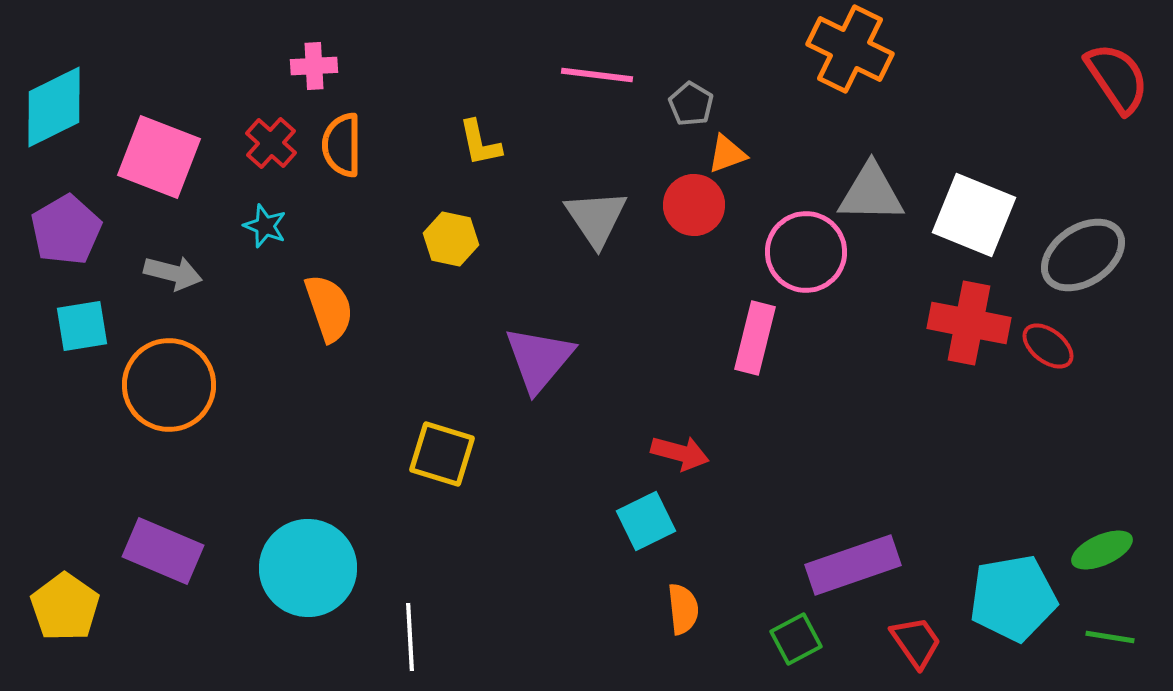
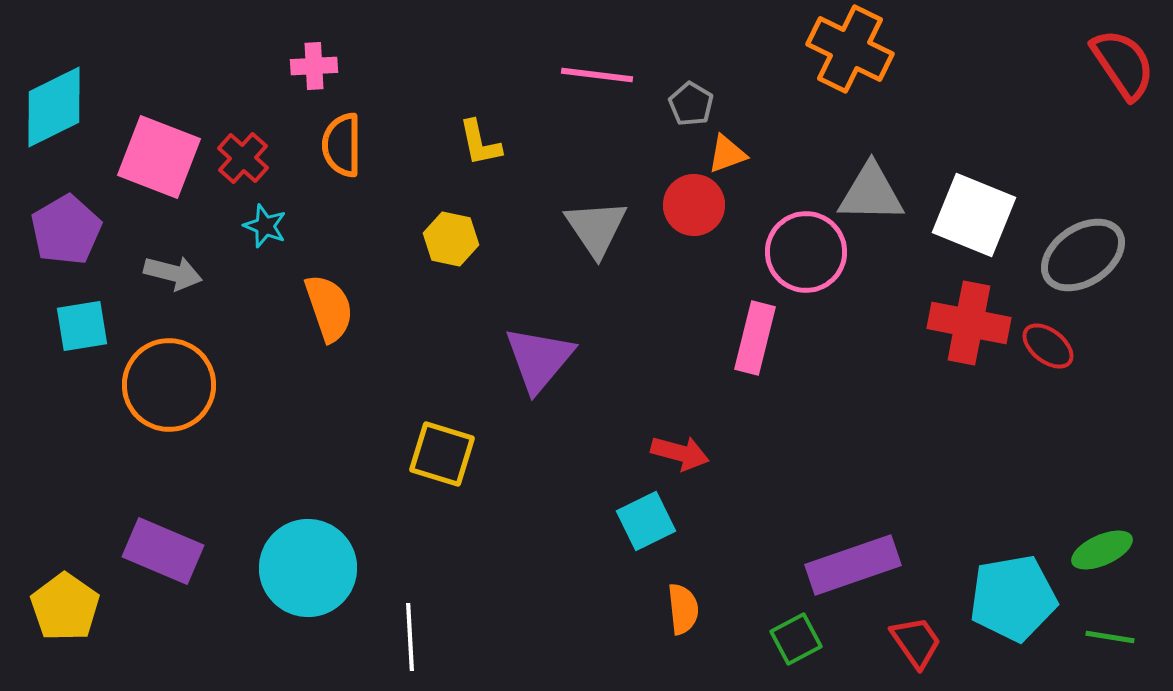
red semicircle at (1117, 78): moved 6 px right, 14 px up
red cross at (271, 143): moved 28 px left, 15 px down
gray triangle at (596, 218): moved 10 px down
